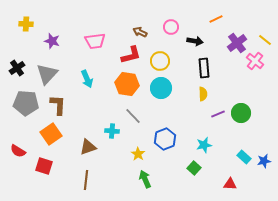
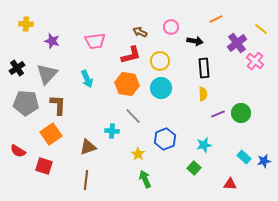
yellow line: moved 4 px left, 11 px up
